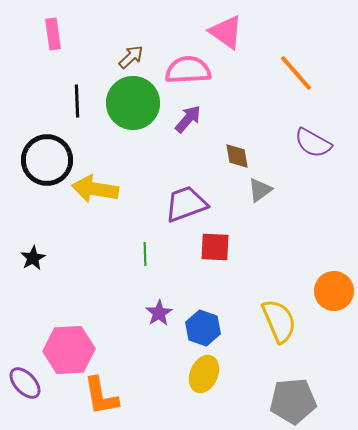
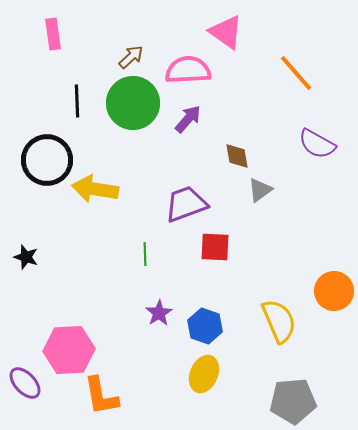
purple semicircle: moved 4 px right, 1 px down
black star: moved 7 px left, 1 px up; rotated 25 degrees counterclockwise
blue hexagon: moved 2 px right, 2 px up
